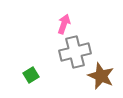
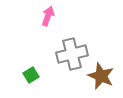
pink arrow: moved 16 px left, 8 px up
gray cross: moved 3 px left, 2 px down
